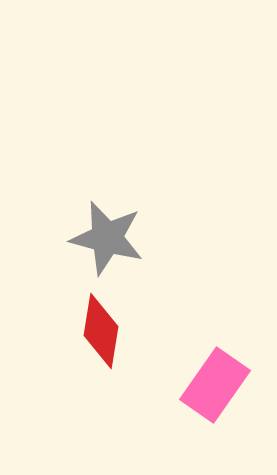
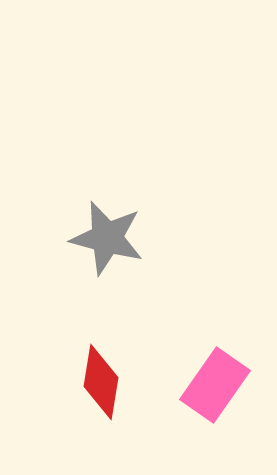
red diamond: moved 51 px down
